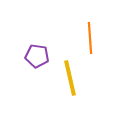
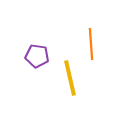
orange line: moved 1 px right, 6 px down
